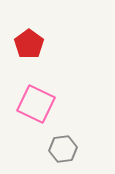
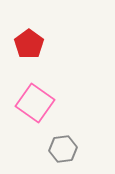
pink square: moved 1 px left, 1 px up; rotated 9 degrees clockwise
